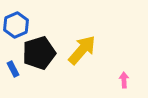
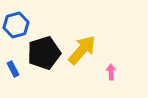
blue hexagon: rotated 10 degrees clockwise
black pentagon: moved 5 px right
pink arrow: moved 13 px left, 8 px up
